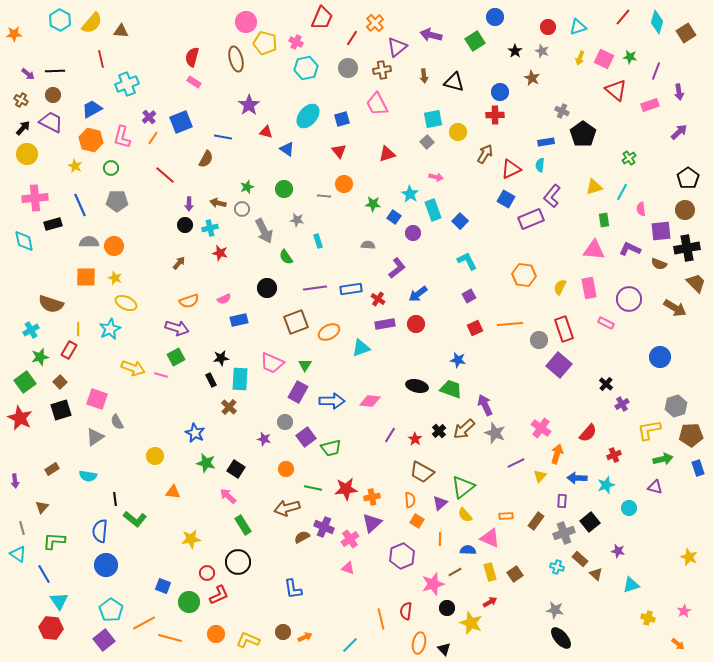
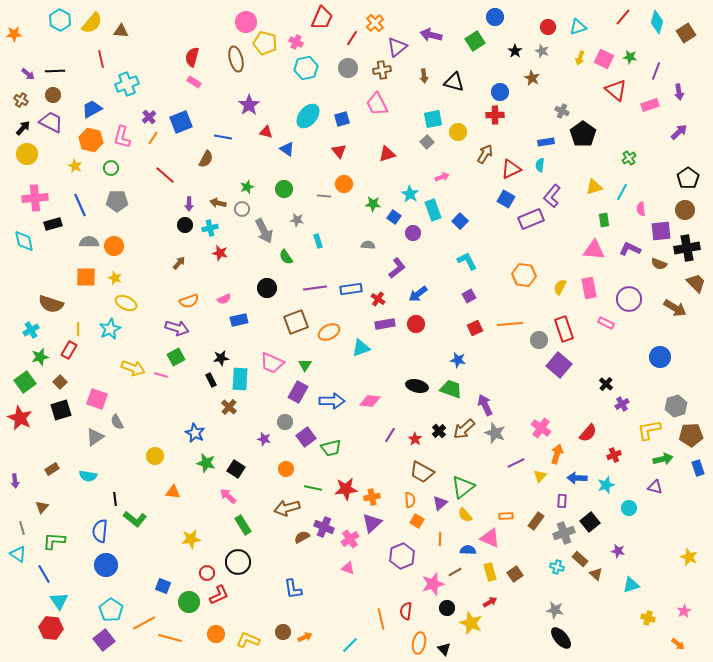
pink arrow at (436, 177): moved 6 px right; rotated 32 degrees counterclockwise
